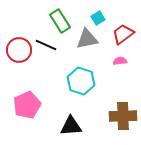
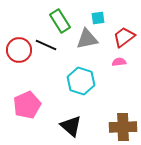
cyan square: rotated 24 degrees clockwise
red trapezoid: moved 1 px right, 3 px down
pink semicircle: moved 1 px left, 1 px down
brown cross: moved 11 px down
black triangle: rotated 45 degrees clockwise
